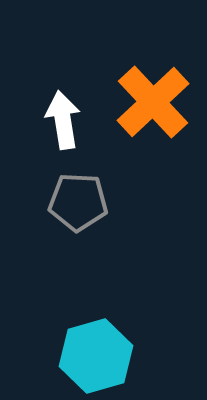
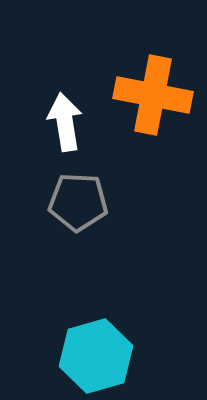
orange cross: moved 7 px up; rotated 36 degrees counterclockwise
white arrow: moved 2 px right, 2 px down
